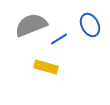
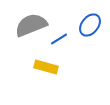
blue ellipse: rotated 65 degrees clockwise
